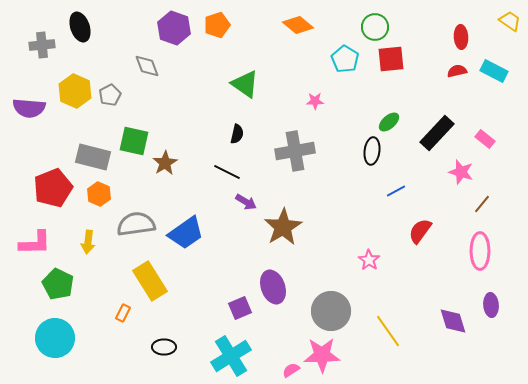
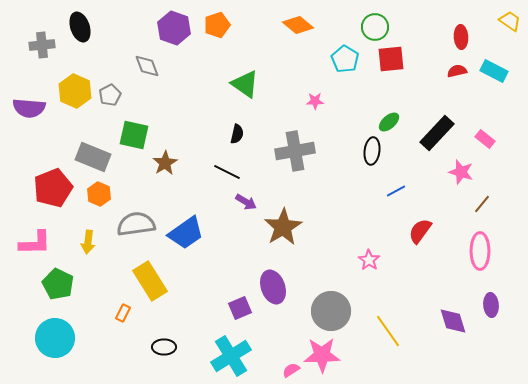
green square at (134, 141): moved 6 px up
gray rectangle at (93, 157): rotated 8 degrees clockwise
